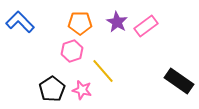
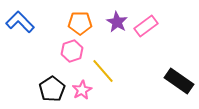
pink star: rotated 30 degrees clockwise
